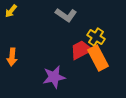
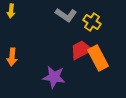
yellow arrow: rotated 32 degrees counterclockwise
yellow cross: moved 4 px left, 15 px up
purple star: rotated 20 degrees clockwise
